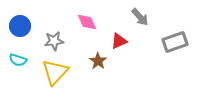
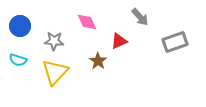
gray star: rotated 12 degrees clockwise
